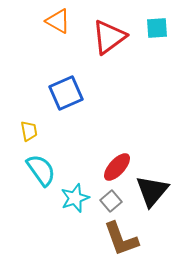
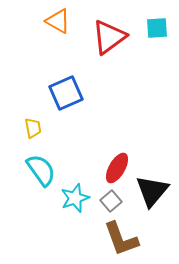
yellow trapezoid: moved 4 px right, 3 px up
red ellipse: moved 1 px down; rotated 12 degrees counterclockwise
